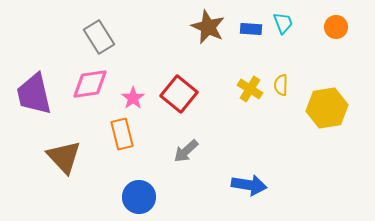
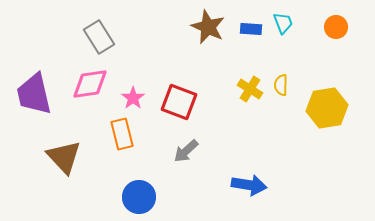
red square: moved 8 px down; rotated 18 degrees counterclockwise
